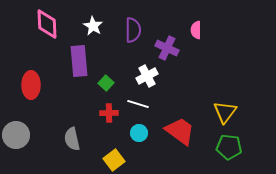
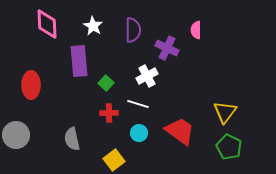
green pentagon: rotated 20 degrees clockwise
